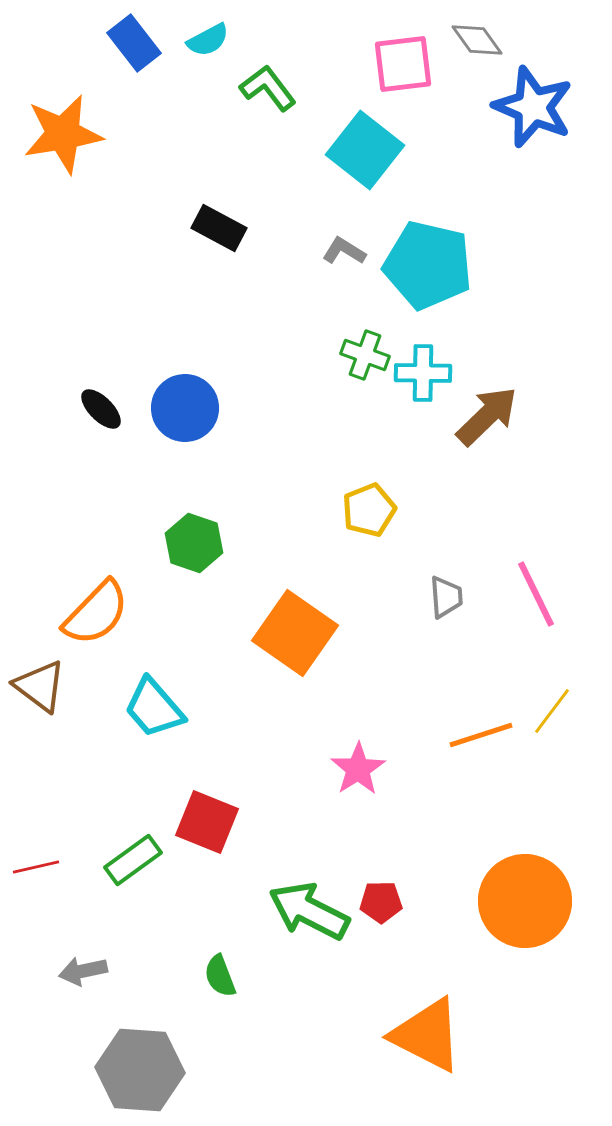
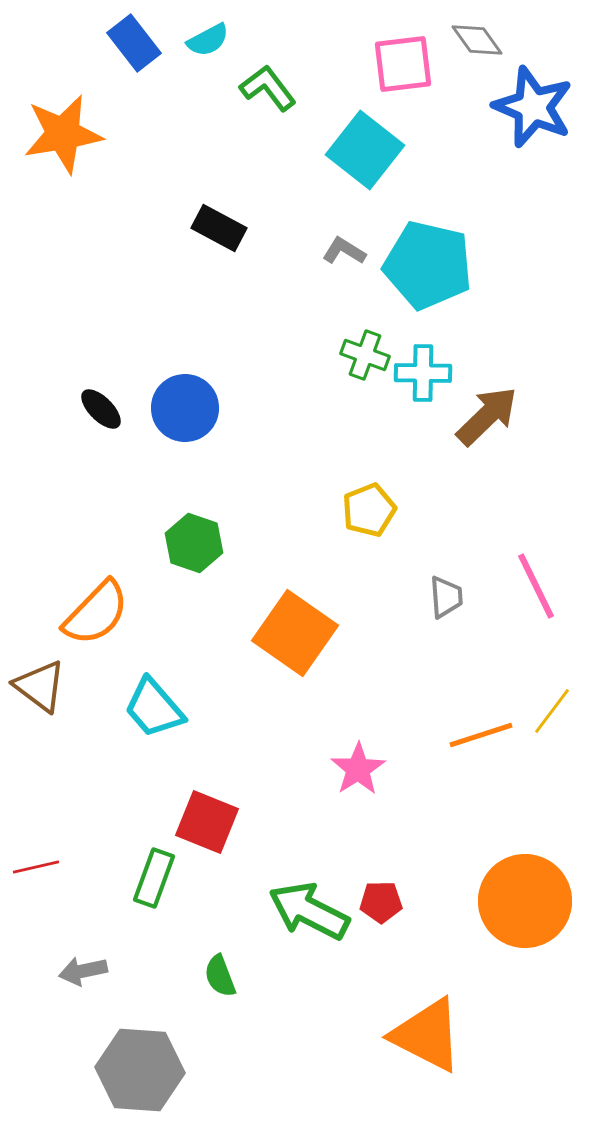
pink line: moved 8 px up
green rectangle: moved 21 px right, 18 px down; rotated 34 degrees counterclockwise
